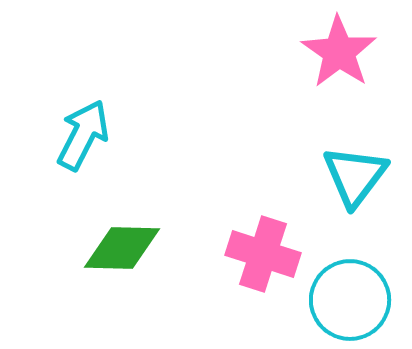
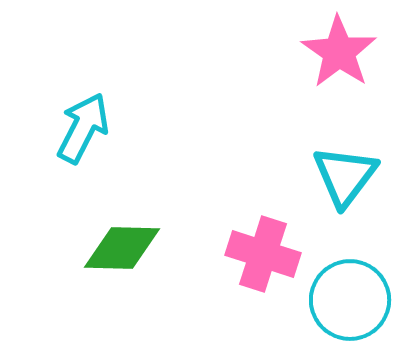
cyan arrow: moved 7 px up
cyan triangle: moved 10 px left
